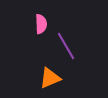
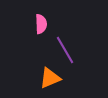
purple line: moved 1 px left, 4 px down
